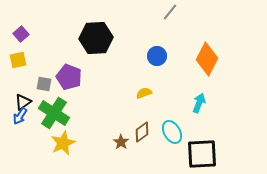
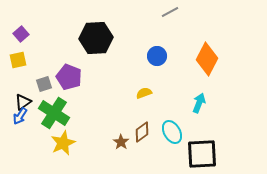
gray line: rotated 24 degrees clockwise
gray square: rotated 28 degrees counterclockwise
